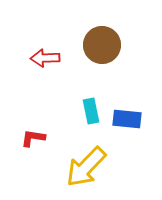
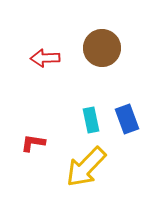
brown circle: moved 3 px down
cyan rectangle: moved 9 px down
blue rectangle: rotated 64 degrees clockwise
red L-shape: moved 5 px down
